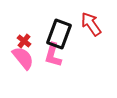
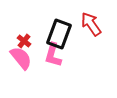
pink semicircle: moved 2 px left
